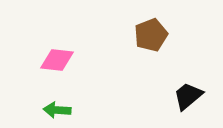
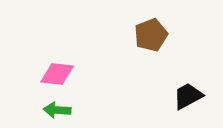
pink diamond: moved 14 px down
black trapezoid: rotated 12 degrees clockwise
